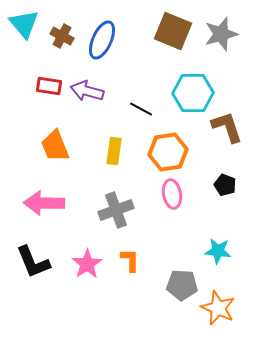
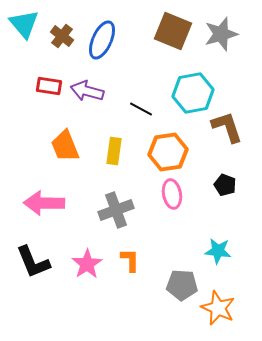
brown cross: rotated 10 degrees clockwise
cyan hexagon: rotated 9 degrees counterclockwise
orange trapezoid: moved 10 px right
